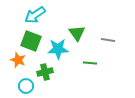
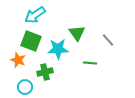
gray line: rotated 40 degrees clockwise
cyan circle: moved 1 px left, 1 px down
